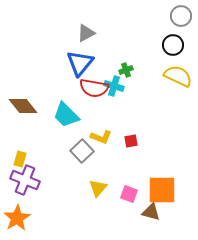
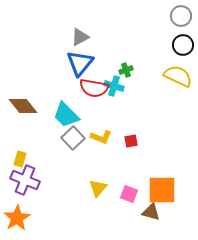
gray triangle: moved 6 px left, 4 px down
black circle: moved 10 px right
gray square: moved 9 px left, 13 px up
